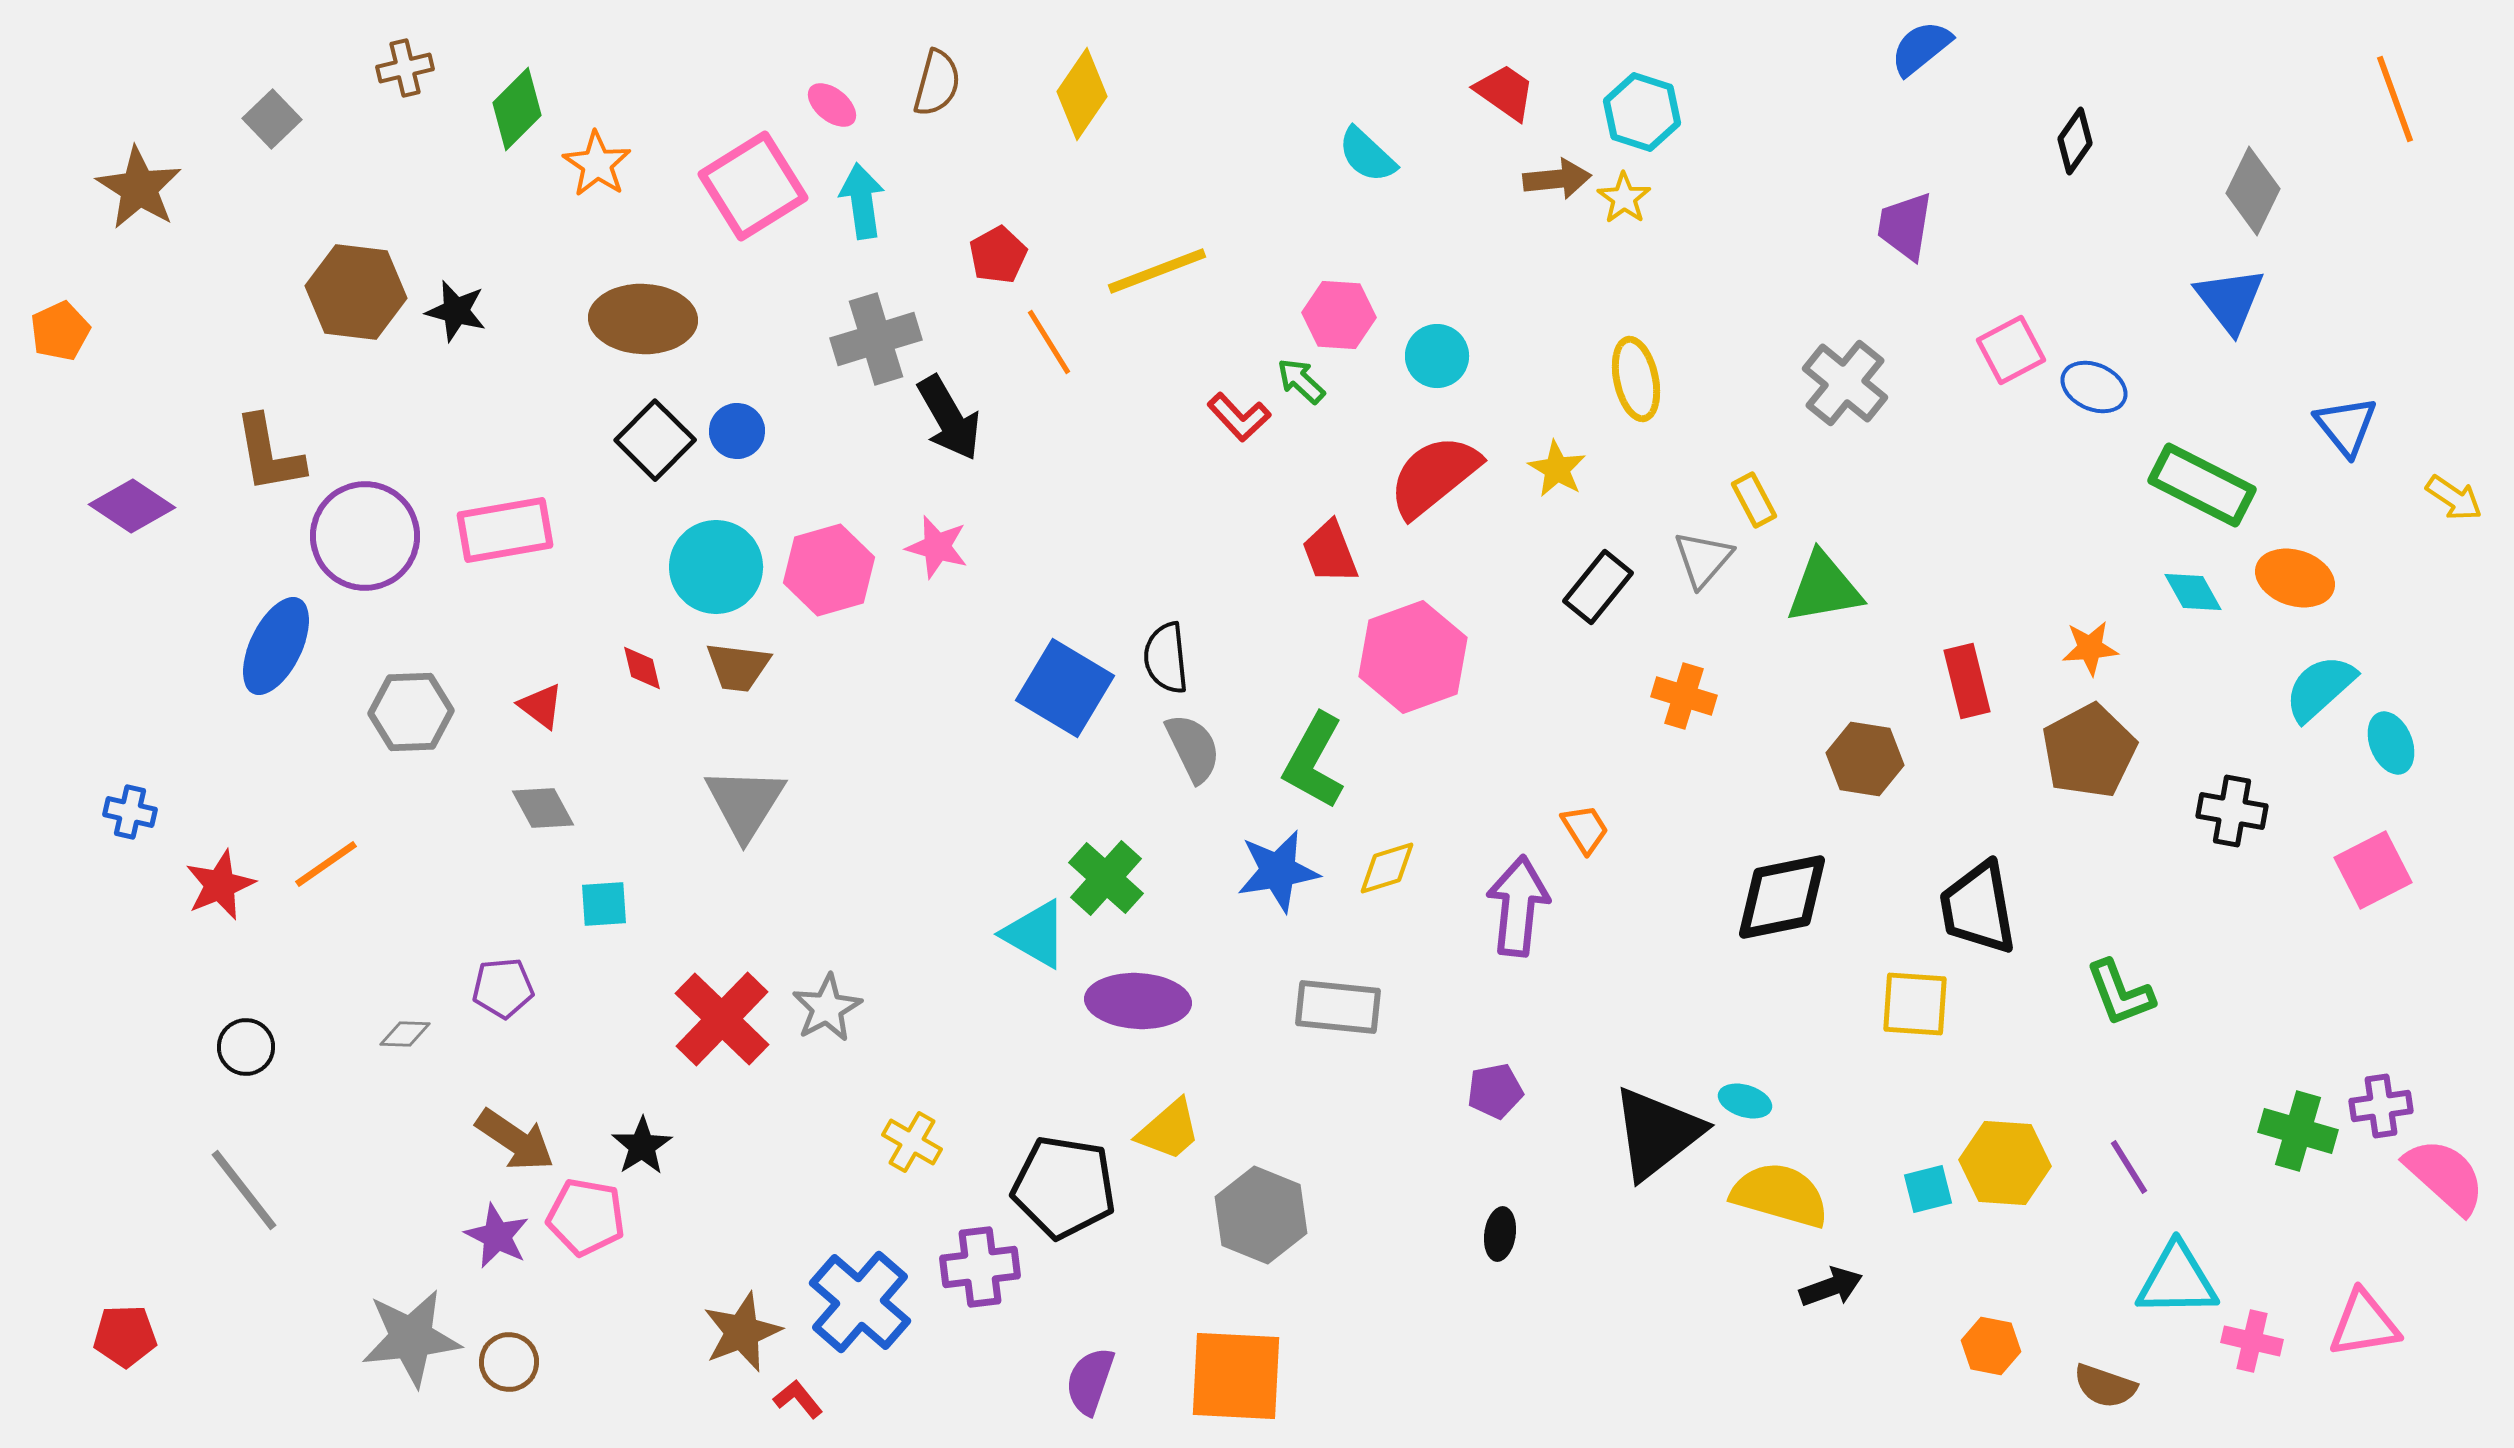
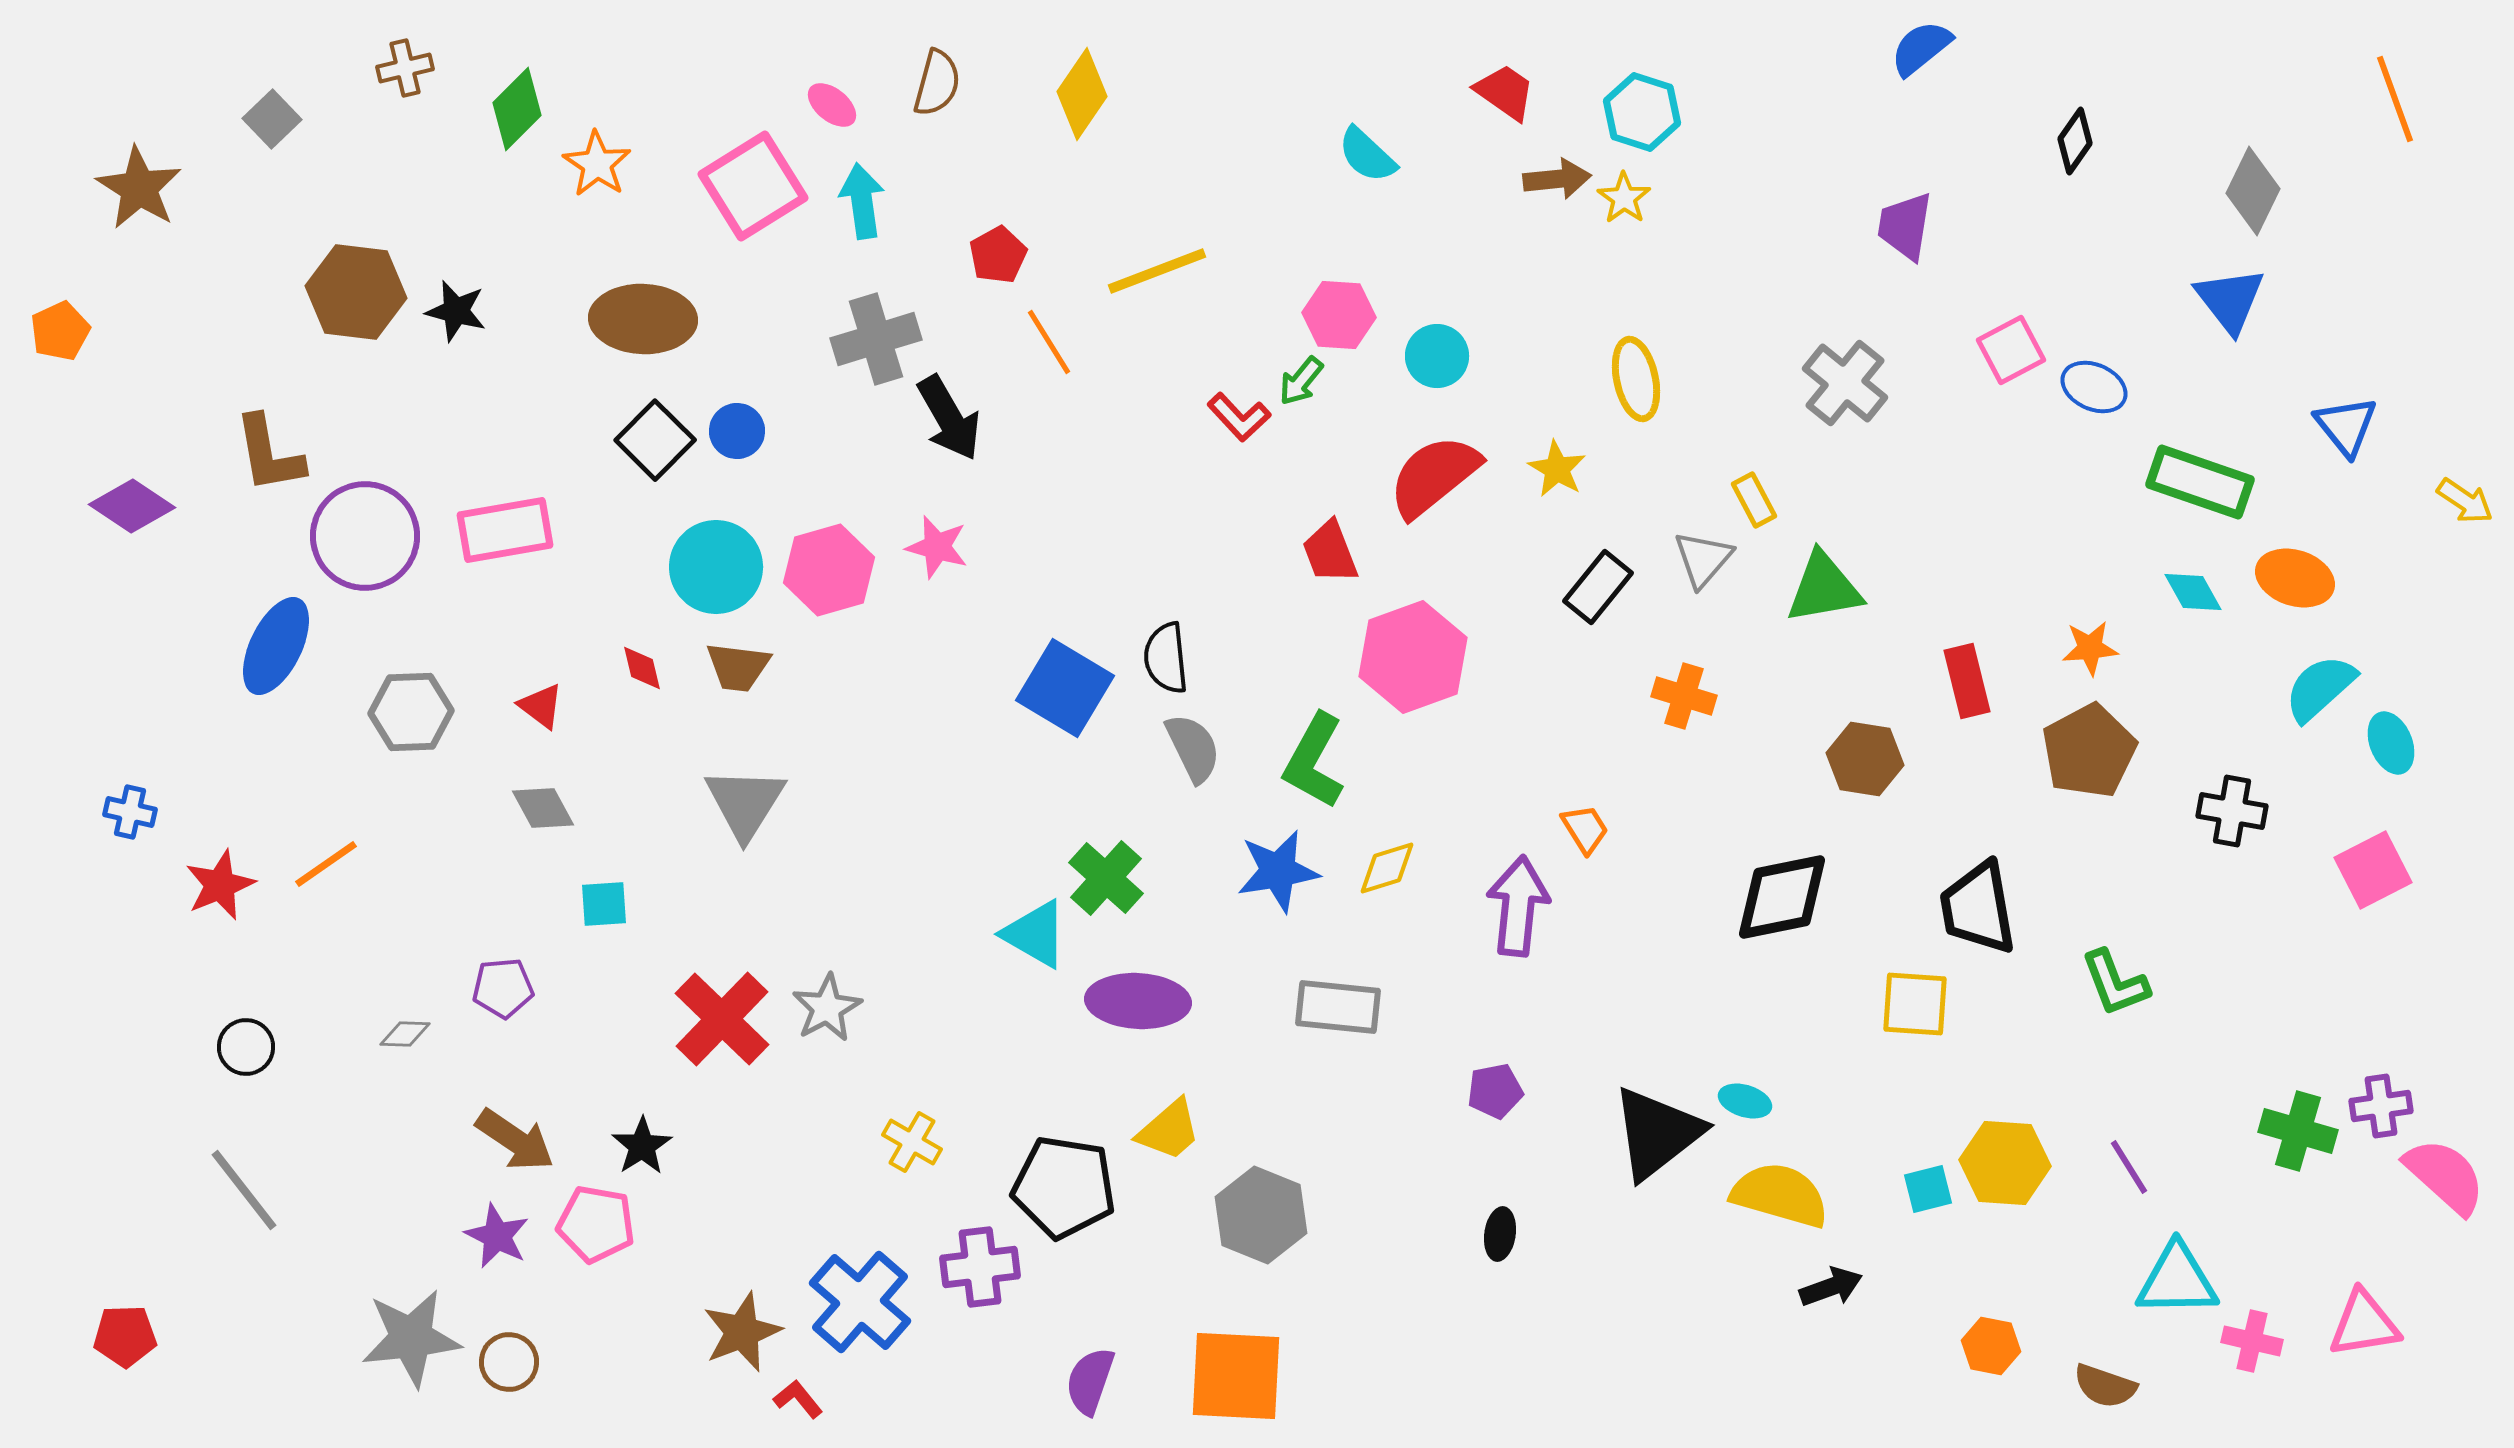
green arrow at (1301, 381): rotated 94 degrees counterclockwise
green rectangle at (2202, 485): moved 2 px left, 3 px up; rotated 8 degrees counterclockwise
yellow arrow at (2454, 498): moved 11 px right, 3 px down
green L-shape at (2120, 993): moved 5 px left, 10 px up
pink pentagon at (586, 1217): moved 10 px right, 7 px down
